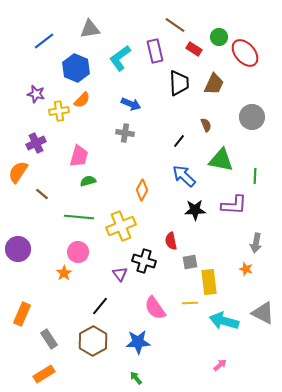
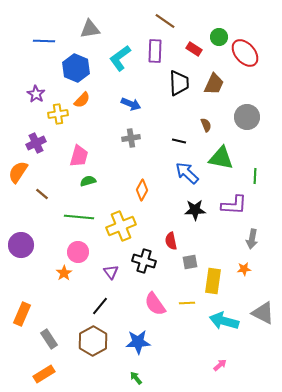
brown line at (175, 25): moved 10 px left, 4 px up
blue line at (44, 41): rotated 40 degrees clockwise
purple rectangle at (155, 51): rotated 15 degrees clockwise
purple star at (36, 94): rotated 18 degrees clockwise
yellow cross at (59, 111): moved 1 px left, 3 px down
gray circle at (252, 117): moved 5 px left
gray cross at (125, 133): moved 6 px right, 5 px down; rotated 18 degrees counterclockwise
black line at (179, 141): rotated 64 degrees clockwise
green triangle at (221, 160): moved 2 px up
blue arrow at (184, 176): moved 3 px right, 3 px up
gray arrow at (256, 243): moved 4 px left, 4 px up
purple circle at (18, 249): moved 3 px right, 4 px up
orange star at (246, 269): moved 2 px left; rotated 24 degrees counterclockwise
purple triangle at (120, 274): moved 9 px left, 2 px up
yellow rectangle at (209, 282): moved 4 px right, 1 px up; rotated 15 degrees clockwise
yellow line at (190, 303): moved 3 px left
pink semicircle at (155, 308): moved 4 px up
